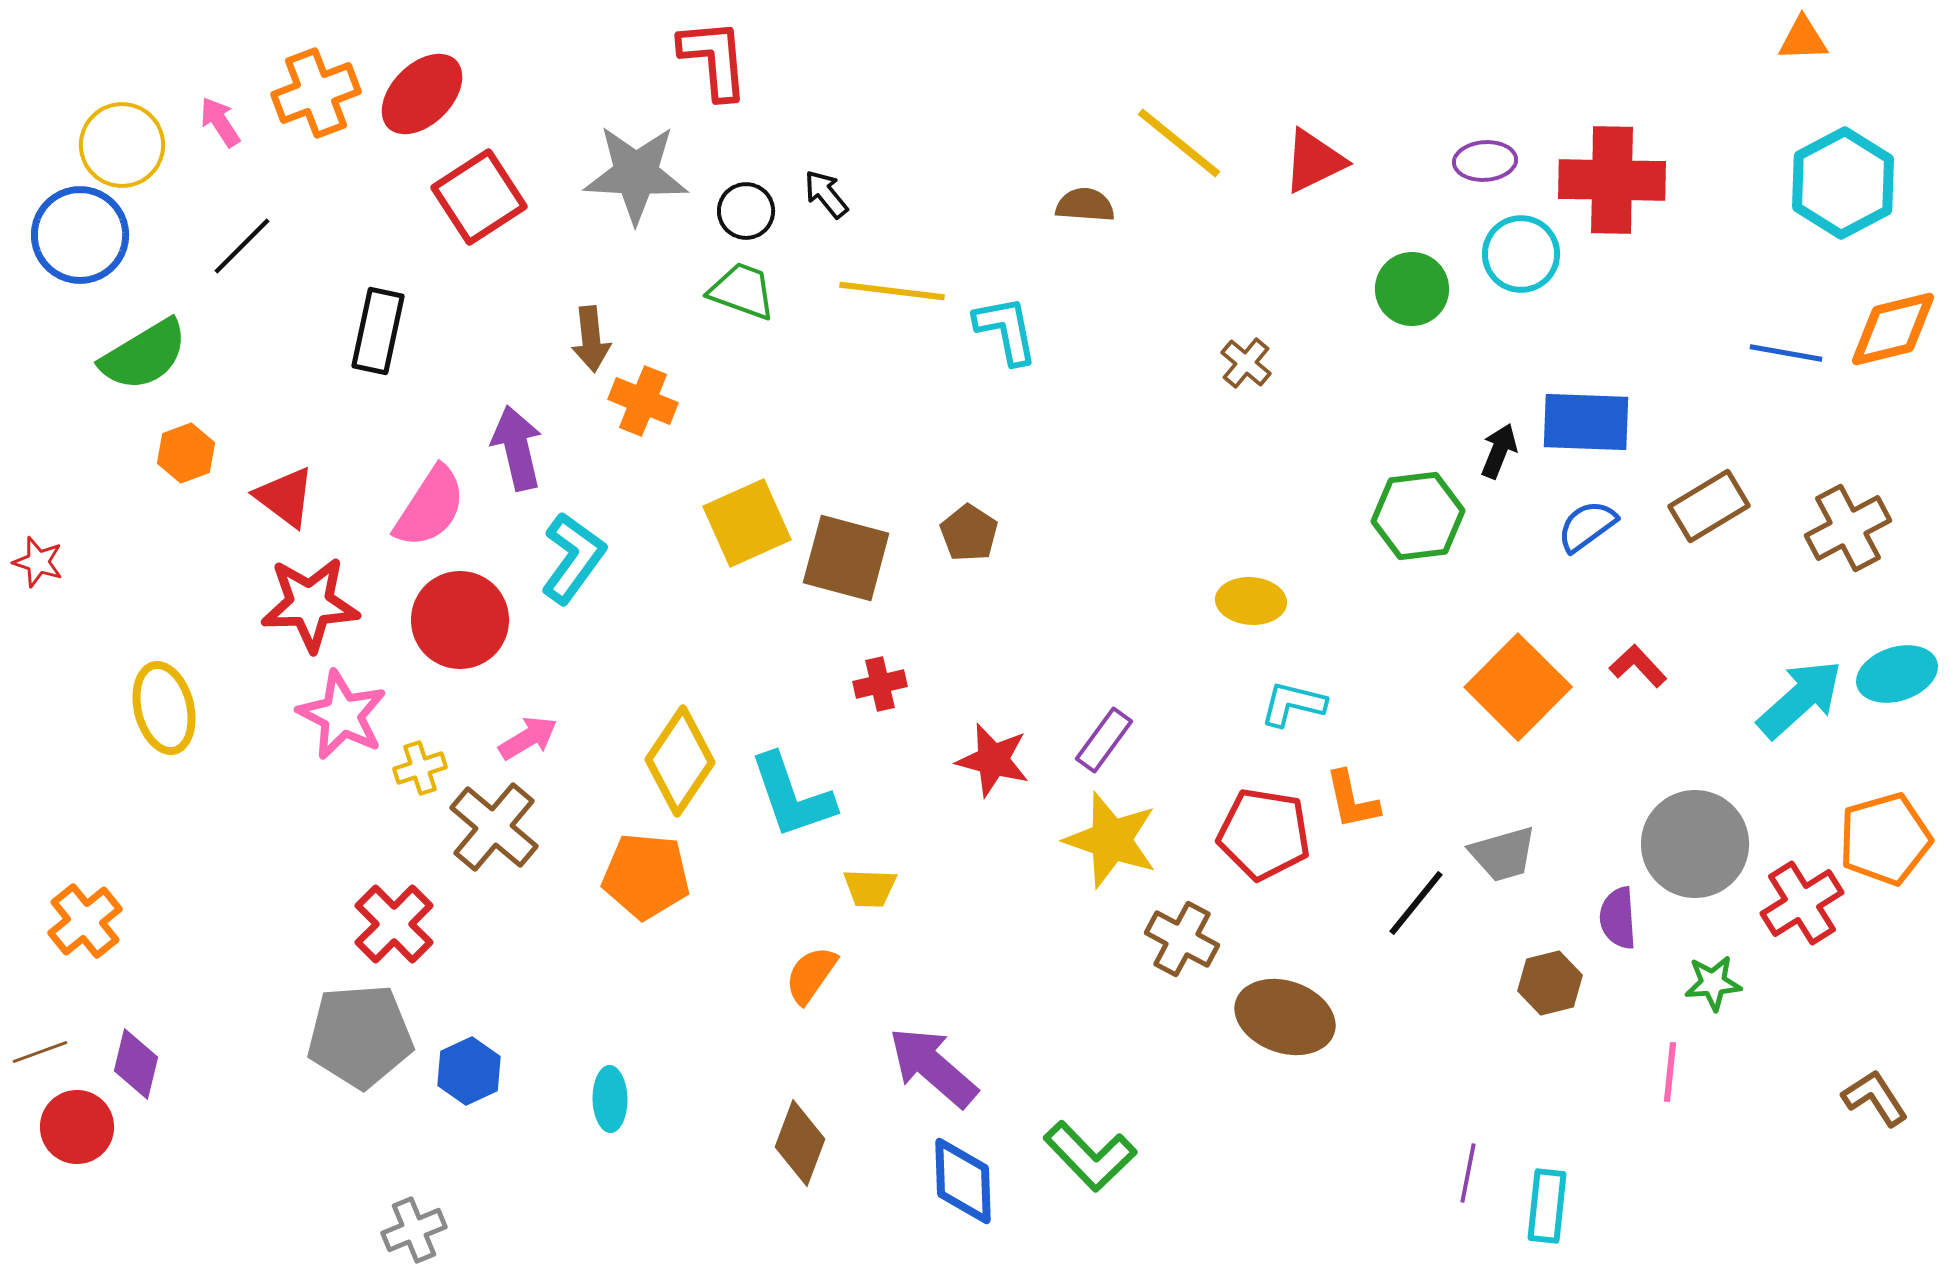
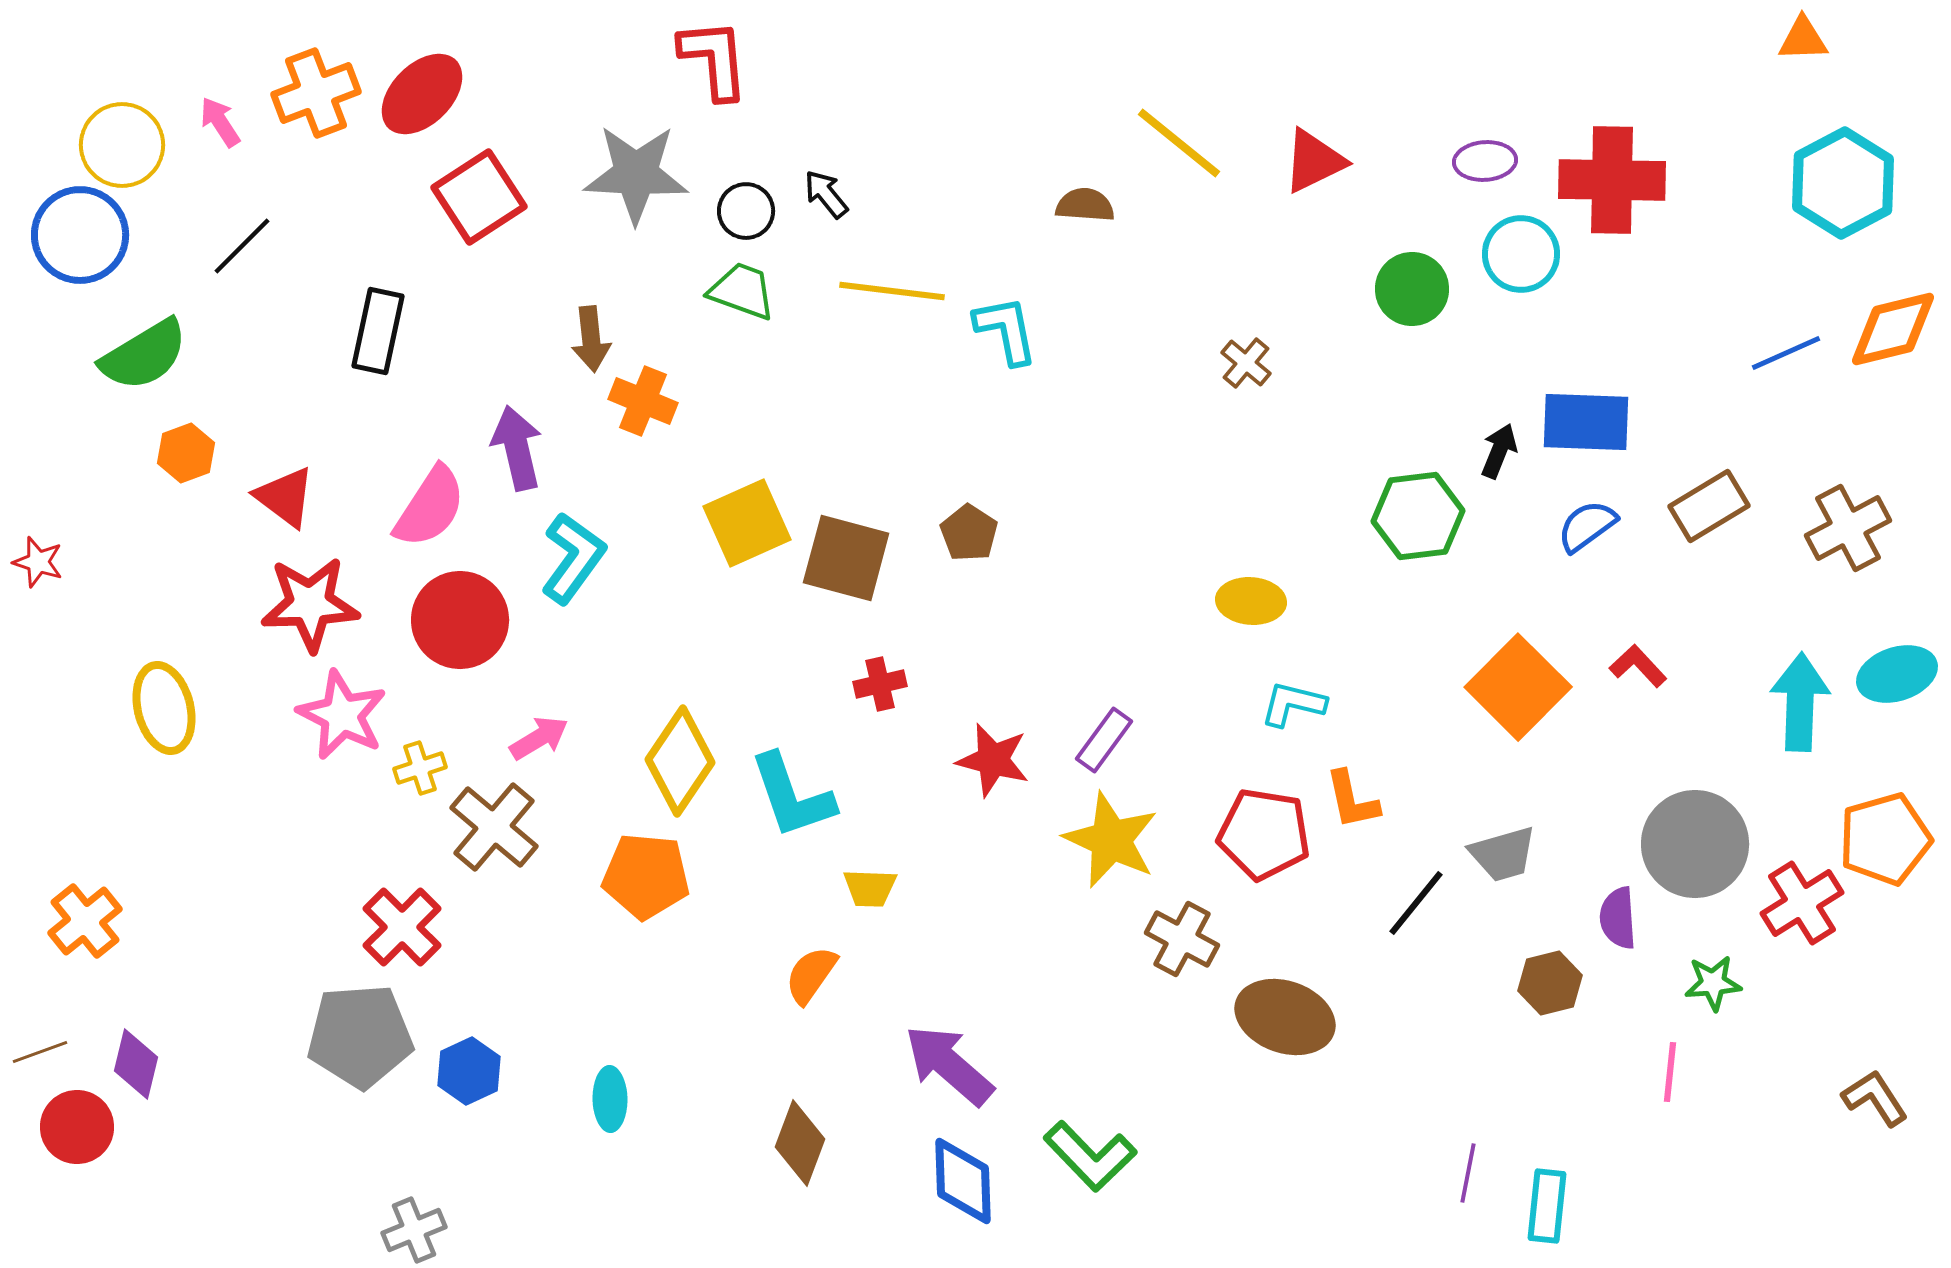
blue line at (1786, 353): rotated 34 degrees counterclockwise
cyan arrow at (1800, 699): moved 3 px down; rotated 46 degrees counterclockwise
pink arrow at (528, 738): moved 11 px right
yellow star at (1111, 840): rotated 6 degrees clockwise
red cross at (394, 924): moved 8 px right, 3 px down
purple arrow at (933, 1067): moved 16 px right, 2 px up
